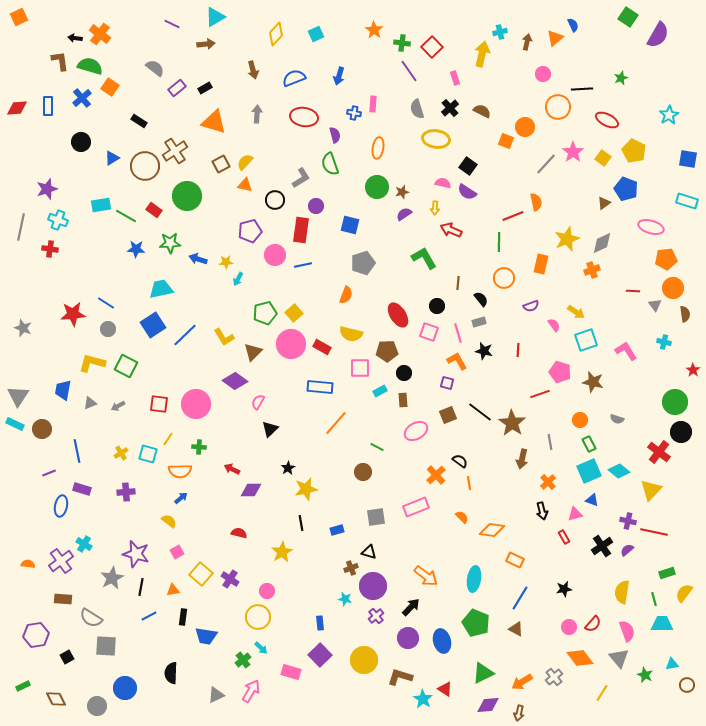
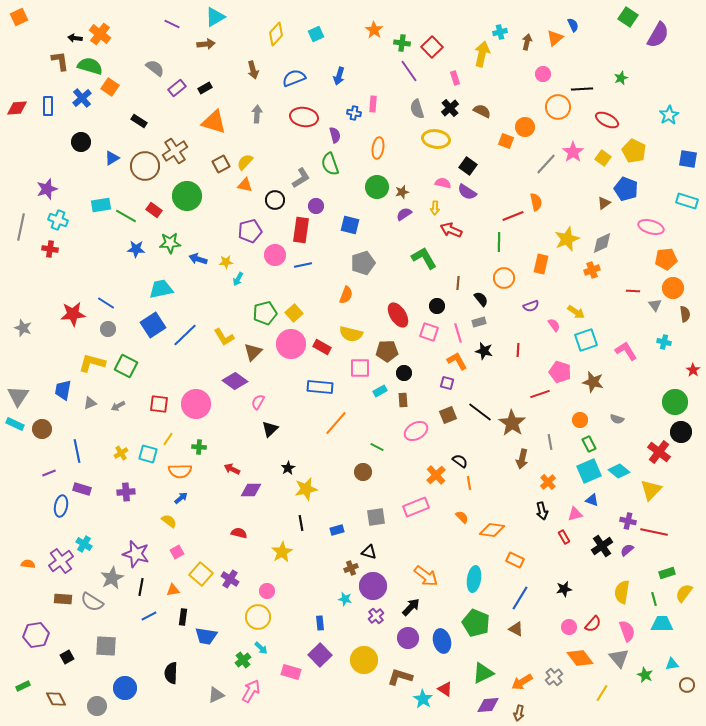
gray semicircle at (91, 618): moved 1 px right, 16 px up
